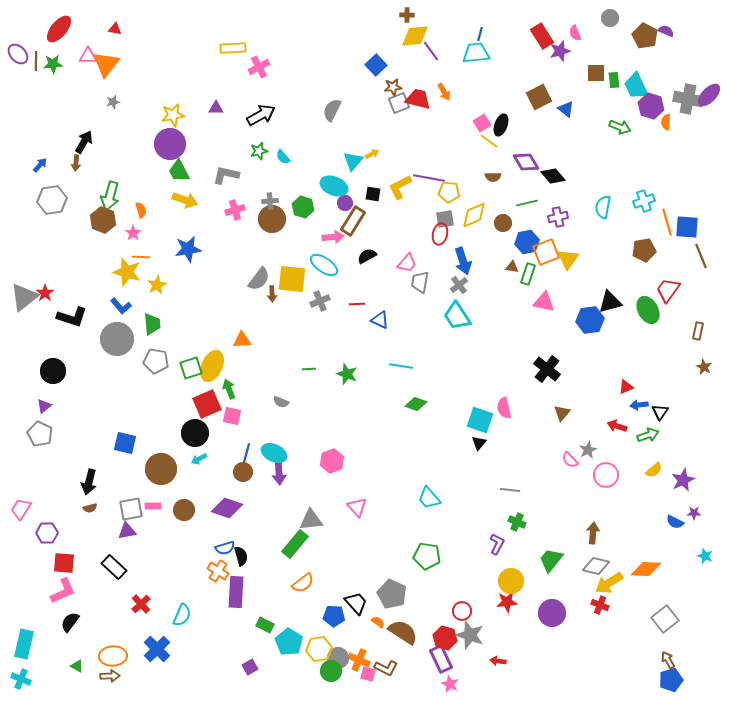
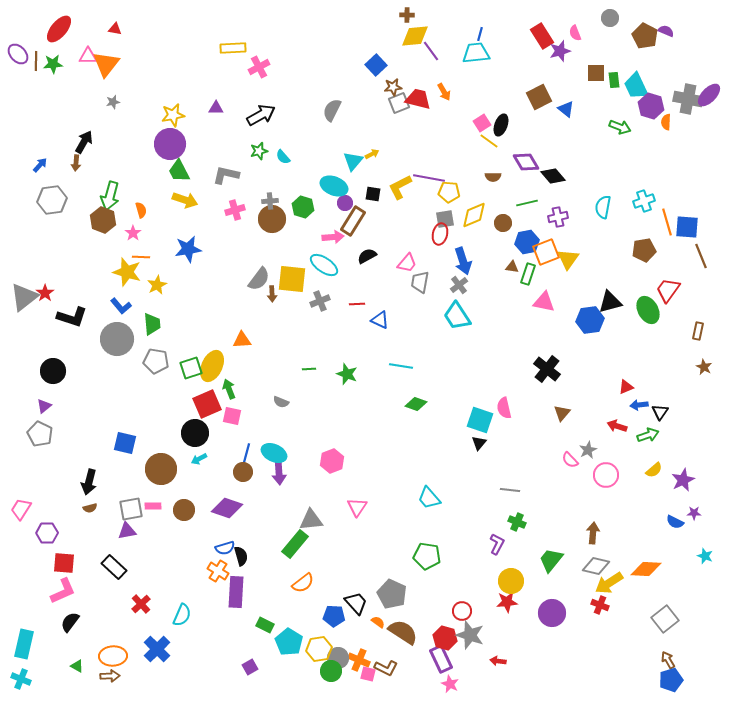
pink triangle at (357, 507): rotated 15 degrees clockwise
